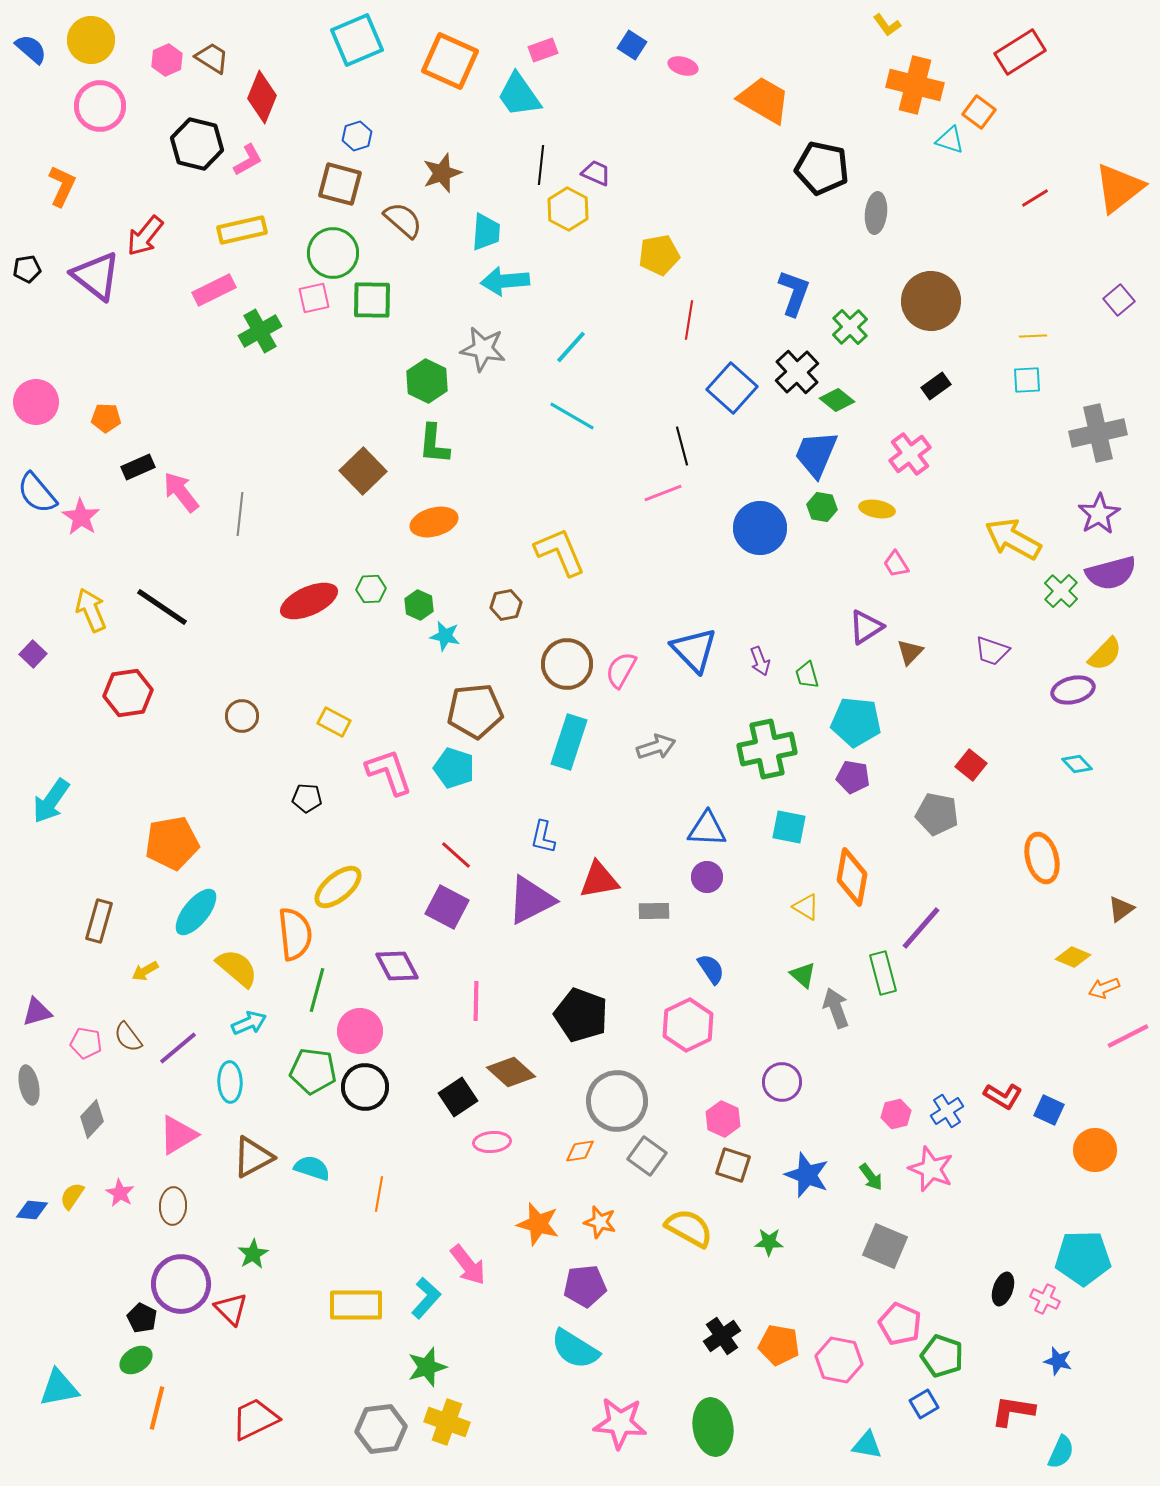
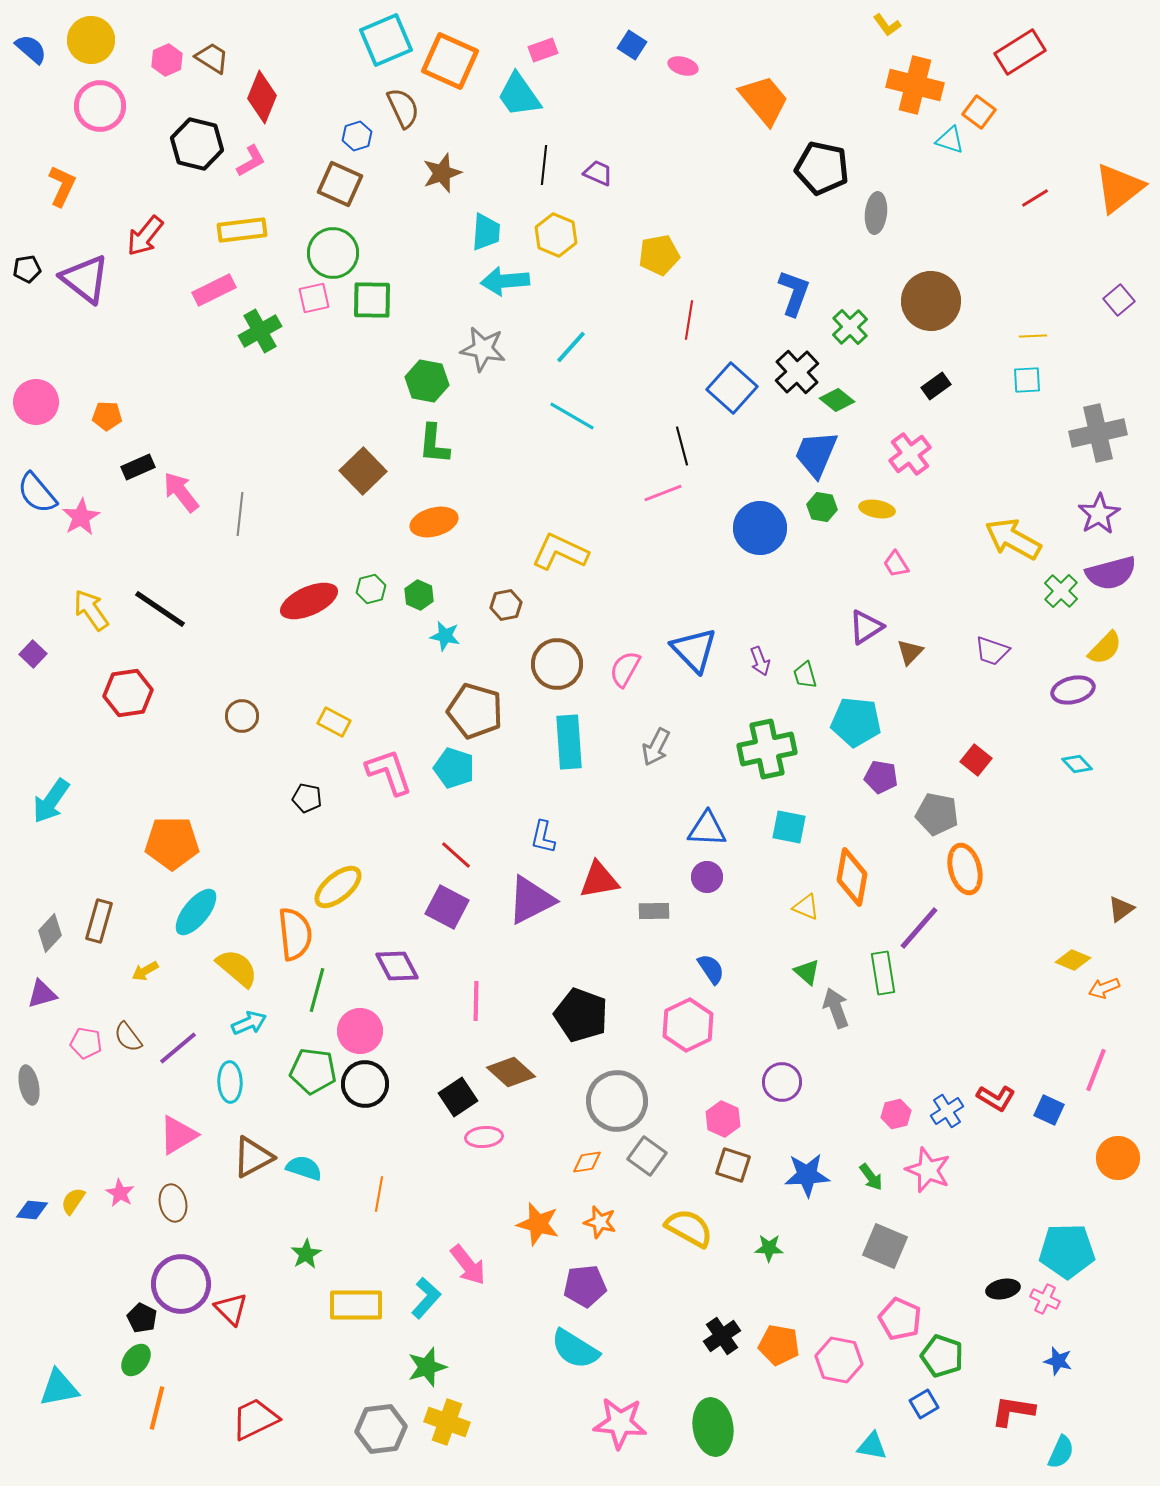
cyan square at (357, 40): moved 29 px right
orange trapezoid at (764, 100): rotated 20 degrees clockwise
pink L-shape at (248, 160): moved 3 px right, 1 px down
black line at (541, 165): moved 3 px right
purple trapezoid at (596, 173): moved 2 px right
brown square at (340, 184): rotated 9 degrees clockwise
yellow hexagon at (568, 209): moved 12 px left, 26 px down; rotated 6 degrees counterclockwise
brown semicircle at (403, 220): moved 112 px up; rotated 24 degrees clockwise
yellow rectangle at (242, 230): rotated 6 degrees clockwise
purple triangle at (96, 276): moved 11 px left, 3 px down
green hexagon at (427, 381): rotated 15 degrees counterclockwise
orange pentagon at (106, 418): moved 1 px right, 2 px up
pink star at (81, 517): rotated 9 degrees clockwise
yellow L-shape at (560, 552): rotated 42 degrees counterclockwise
green hexagon at (371, 589): rotated 12 degrees counterclockwise
green hexagon at (419, 605): moved 10 px up
black line at (162, 607): moved 2 px left, 2 px down
yellow arrow at (91, 610): rotated 12 degrees counterclockwise
yellow semicircle at (1105, 654): moved 6 px up
brown circle at (567, 664): moved 10 px left
pink semicircle at (621, 670): moved 4 px right, 1 px up
green trapezoid at (807, 675): moved 2 px left
brown pentagon at (475, 711): rotated 22 degrees clockwise
cyan rectangle at (569, 742): rotated 22 degrees counterclockwise
gray arrow at (656, 747): rotated 135 degrees clockwise
red square at (971, 765): moved 5 px right, 5 px up
purple pentagon at (853, 777): moved 28 px right
black pentagon at (307, 798): rotated 8 degrees clockwise
orange pentagon at (172, 843): rotated 10 degrees clockwise
orange ellipse at (1042, 858): moved 77 px left, 11 px down
yellow triangle at (806, 907): rotated 8 degrees counterclockwise
purple line at (921, 928): moved 2 px left
yellow diamond at (1073, 957): moved 3 px down
green rectangle at (883, 973): rotated 6 degrees clockwise
green triangle at (803, 975): moved 4 px right, 3 px up
purple triangle at (37, 1012): moved 5 px right, 18 px up
pink line at (1128, 1036): moved 32 px left, 34 px down; rotated 42 degrees counterclockwise
black circle at (365, 1087): moved 3 px up
red L-shape at (1003, 1096): moved 7 px left, 2 px down
gray diamond at (92, 1119): moved 42 px left, 186 px up
pink ellipse at (492, 1142): moved 8 px left, 5 px up
orange circle at (1095, 1150): moved 23 px right, 8 px down
orange diamond at (580, 1151): moved 7 px right, 11 px down
cyan semicircle at (312, 1168): moved 8 px left
pink star at (931, 1169): moved 3 px left, 1 px down
blue star at (807, 1175): rotated 24 degrees counterclockwise
yellow semicircle at (72, 1196): moved 1 px right, 5 px down
brown ellipse at (173, 1206): moved 3 px up; rotated 15 degrees counterclockwise
green star at (769, 1242): moved 6 px down
green star at (253, 1254): moved 53 px right
cyan pentagon at (1083, 1258): moved 16 px left, 7 px up
black ellipse at (1003, 1289): rotated 60 degrees clockwise
pink pentagon at (900, 1324): moved 5 px up
green ellipse at (136, 1360): rotated 20 degrees counterclockwise
cyan triangle at (867, 1445): moved 5 px right, 1 px down
